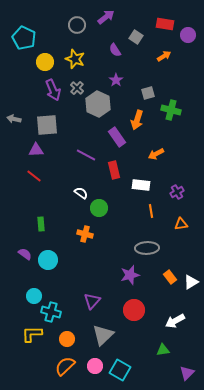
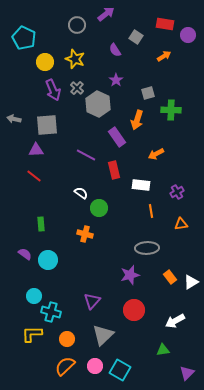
purple arrow at (106, 17): moved 3 px up
green cross at (171, 110): rotated 12 degrees counterclockwise
